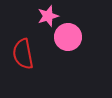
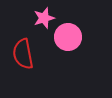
pink star: moved 4 px left, 2 px down
